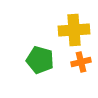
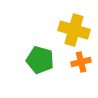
yellow cross: rotated 20 degrees clockwise
